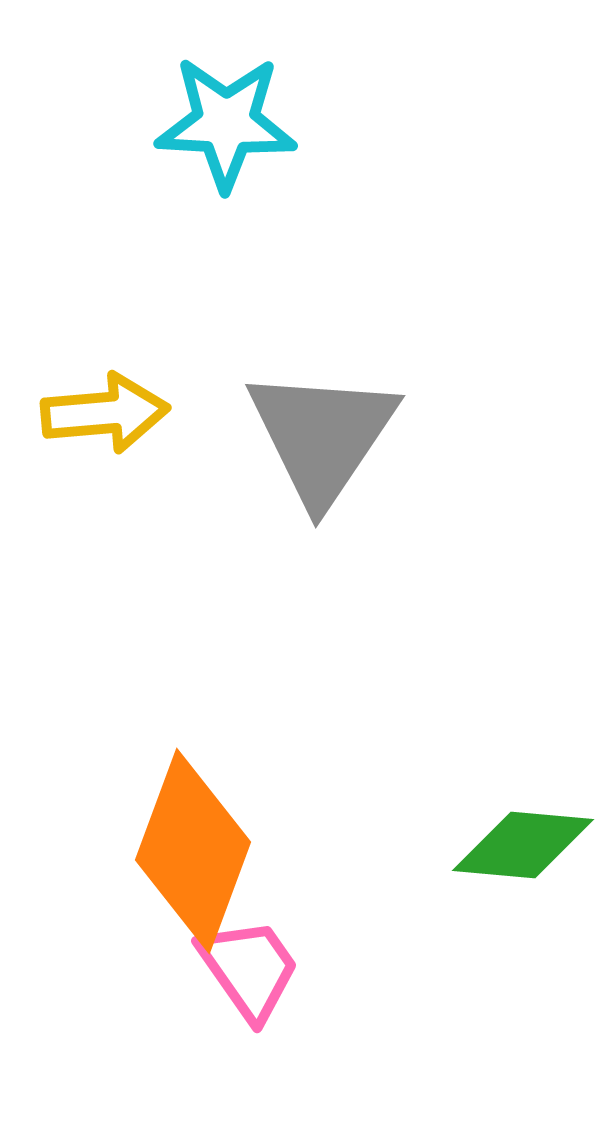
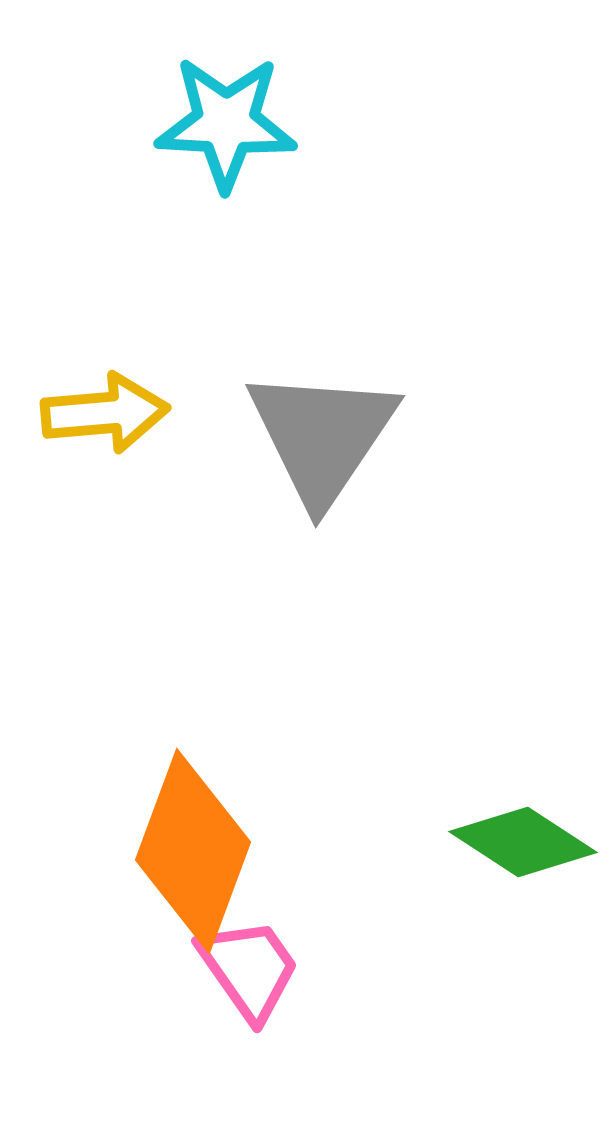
green diamond: moved 3 px up; rotated 28 degrees clockwise
